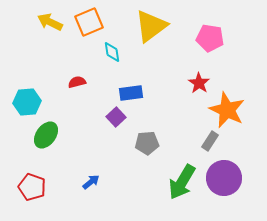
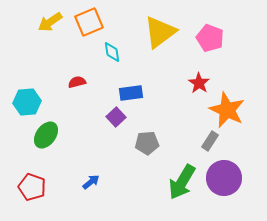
yellow arrow: rotated 60 degrees counterclockwise
yellow triangle: moved 9 px right, 6 px down
pink pentagon: rotated 12 degrees clockwise
